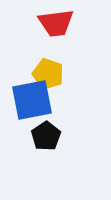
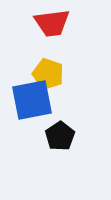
red trapezoid: moved 4 px left
black pentagon: moved 14 px right
